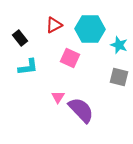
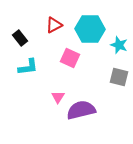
purple semicircle: rotated 60 degrees counterclockwise
